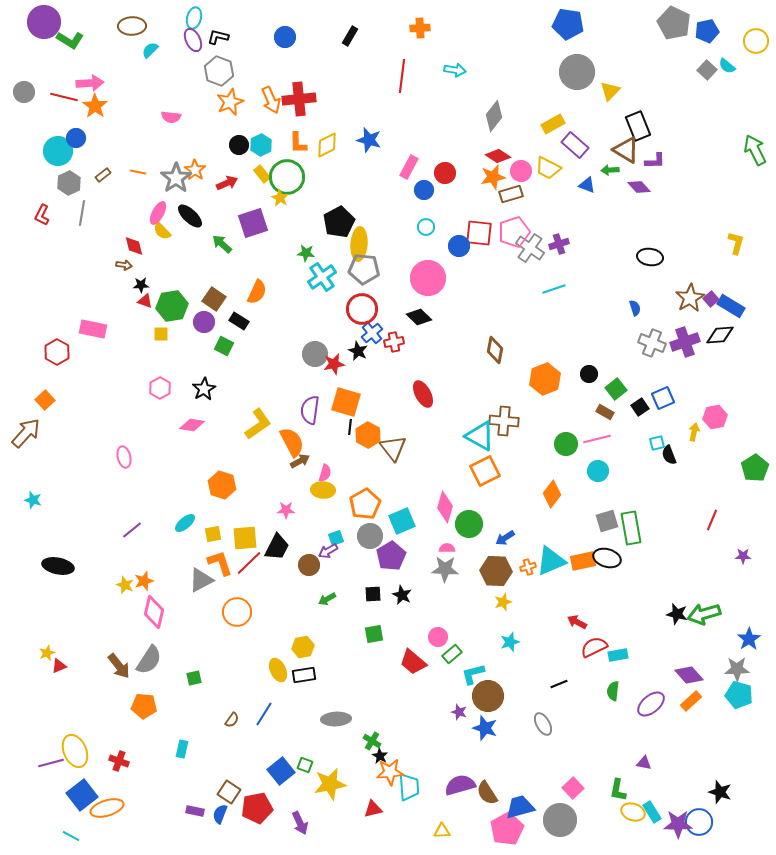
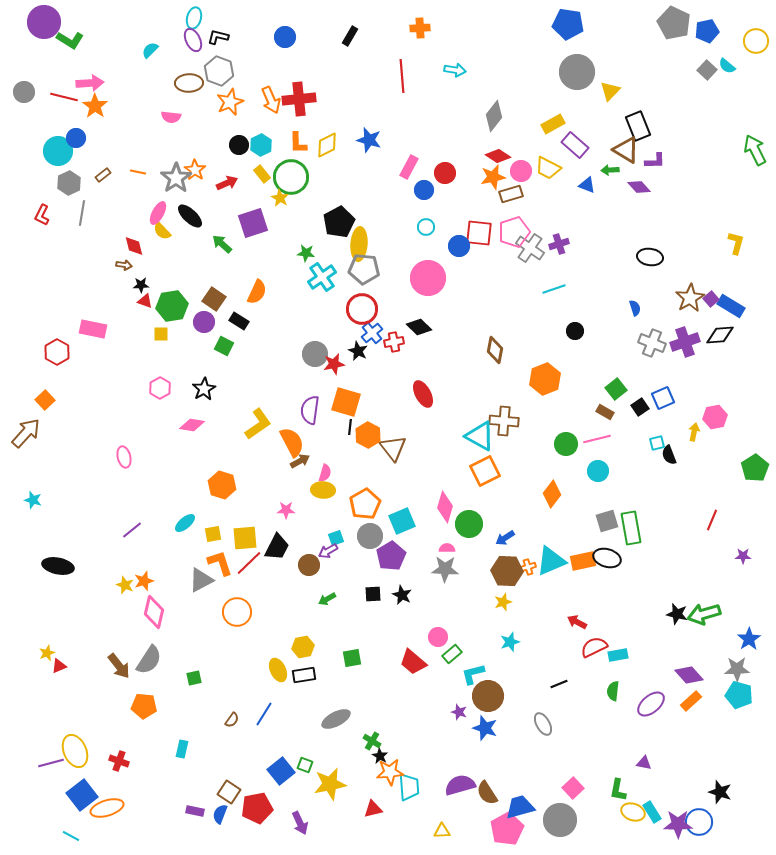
brown ellipse at (132, 26): moved 57 px right, 57 px down
red line at (402, 76): rotated 12 degrees counterclockwise
green circle at (287, 177): moved 4 px right
black diamond at (419, 317): moved 10 px down
black circle at (589, 374): moved 14 px left, 43 px up
brown hexagon at (496, 571): moved 11 px right
green square at (374, 634): moved 22 px left, 24 px down
gray ellipse at (336, 719): rotated 24 degrees counterclockwise
